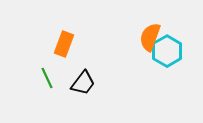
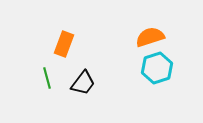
orange semicircle: rotated 52 degrees clockwise
cyan hexagon: moved 10 px left, 17 px down; rotated 12 degrees clockwise
green line: rotated 10 degrees clockwise
